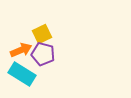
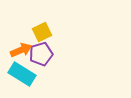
yellow square: moved 2 px up
purple pentagon: moved 2 px left; rotated 30 degrees counterclockwise
